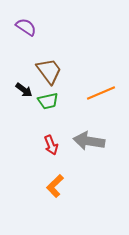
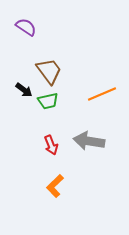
orange line: moved 1 px right, 1 px down
